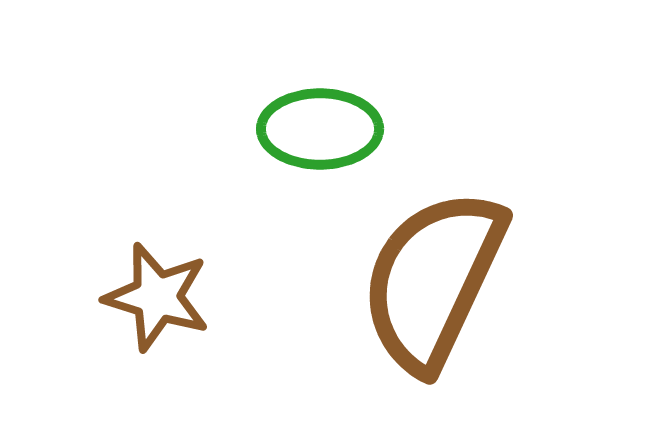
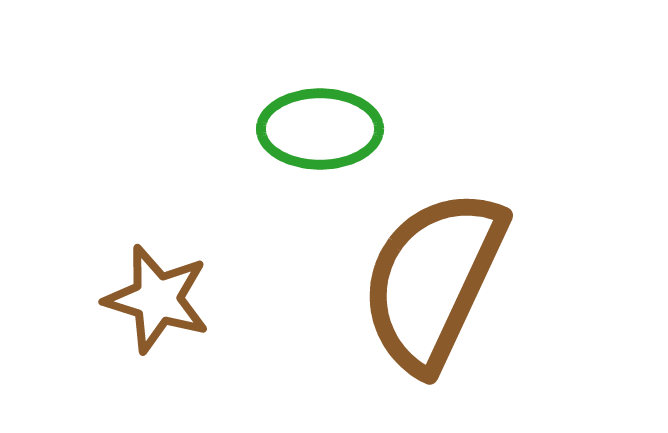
brown star: moved 2 px down
